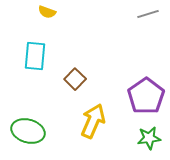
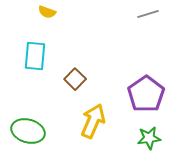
purple pentagon: moved 2 px up
